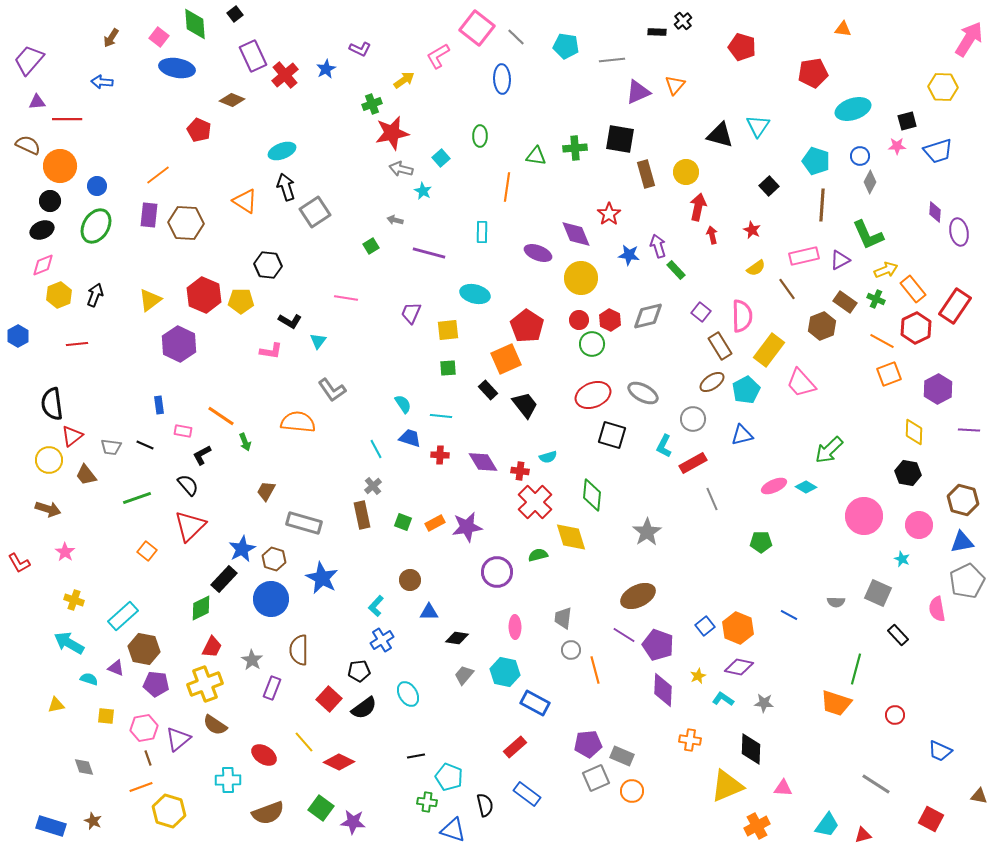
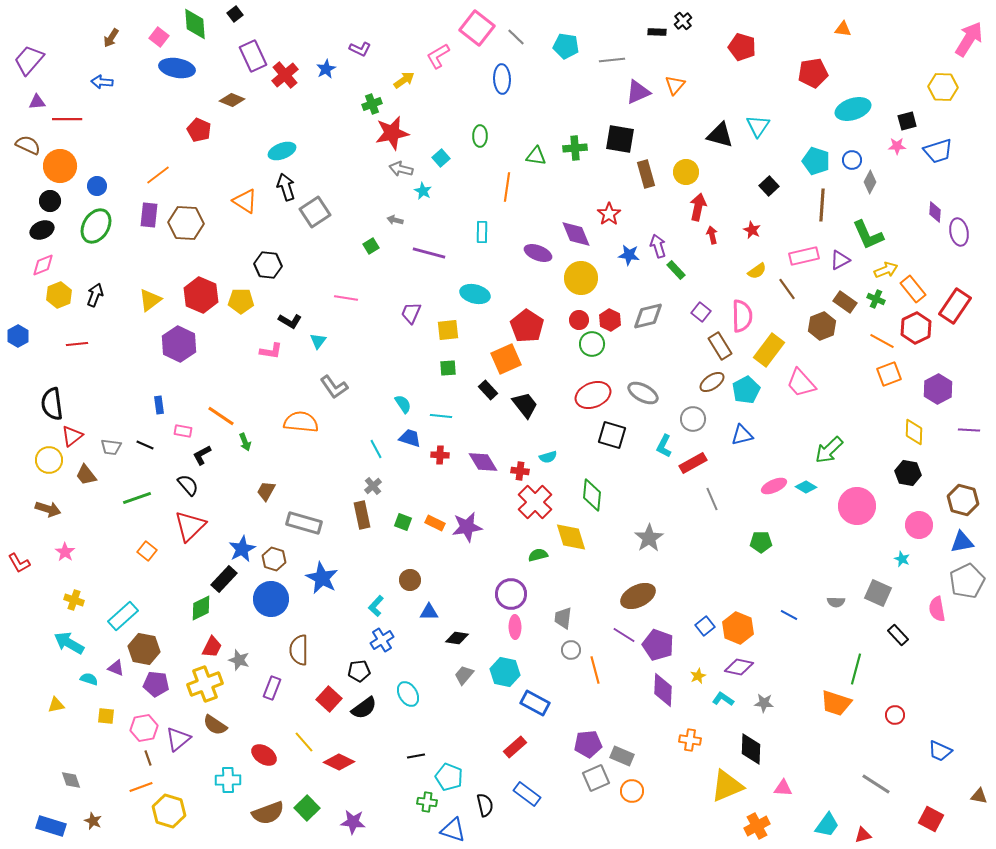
blue circle at (860, 156): moved 8 px left, 4 px down
yellow semicircle at (756, 268): moved 1 px right, 3 px down
red hexagon at (204, 295): moved 3 px left
gray L-shape at (332, 390): moved 2 px right, 3 px up
orange semicircle at (298, 422): moved 3 px right
pink circle at (864, 516): moved 7 px left, 10 px up
orange rectangle at (435, 523): rotated 54 degrees clockwise
gray star at (647, 532): moved 2 px right, 6 px down
purple circle at (497, 572): moved 14 px right, 22 px down
gray star at (252, 660): moved 13 px left; rotated 15 degrees counterclockwise
gray diamond at (84, 767): moved 13 px left, 13 px down
green square at (321, 808): moved 14 px left; rotated 10 degrees clockwise
